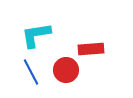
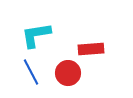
red circle: moved 2 px right, 3 px down
